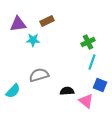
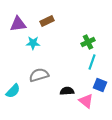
cyan star: moved 3 px down
